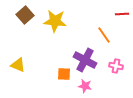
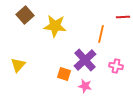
red line: moved 1 px right, 3 px down
yellow star: moved 5 px down
orange line: moved 3 px left, 1 px up; rotated 48 degrees clockwise
purple cross: rotated 20 degrees clockwise
yellow triangle: rotated 49 degrees clockwise
orange square: rotated 16 degrees clockwise
